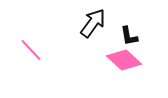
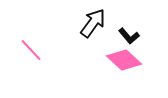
black L-shape: rotated 30 degrees counterclockwise
